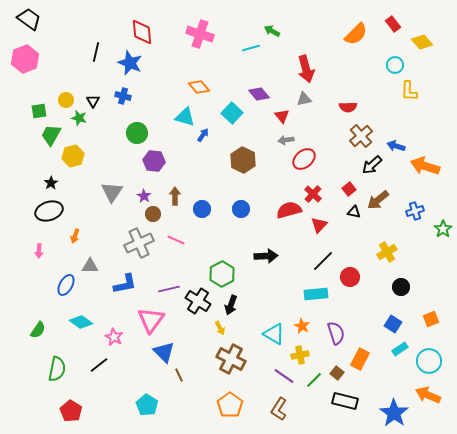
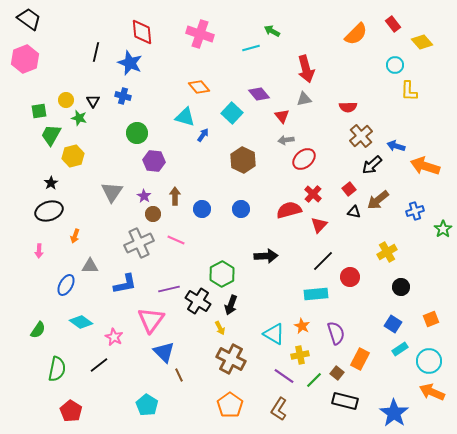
orange arrow at (428, 395): moved 4 px right, 3 px up
